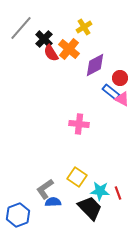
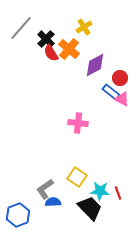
black cross: moved 2 px right
pink cross: moved 1 px left, 1 px up
